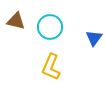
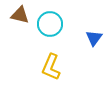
brown triangle: moved 4 px right, 6 px up
cyan circle: moved 3 px up
